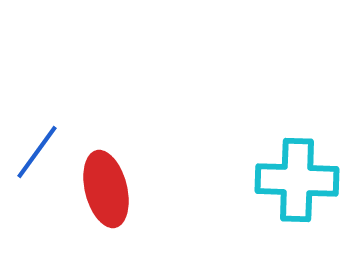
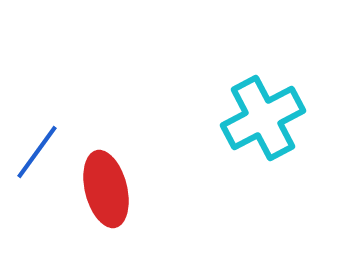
cyan cross: moved 34 px left, 62 px up; rotated 30 degrees counterclockwise
